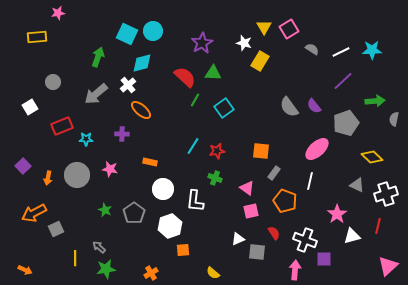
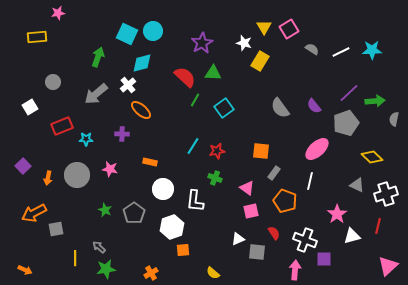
purple line at (343, 81): moved 6 px right, 12 px down
gray semicircle at (289, 107): moved 9 px left, 1 px down
white hexagon at (170, 226): moved 2 px right, 1 px down
gray square at (56, 229): rotated 14 degrees clockwise
